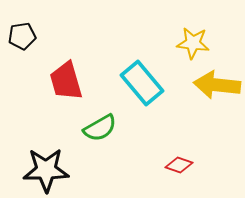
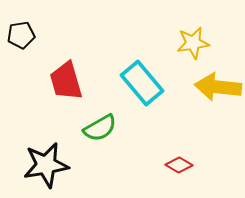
black pentagon: moved 1 px left, 1 px up
yellow star: rotated 16 degrees counterclockwise
yellow arrow: moved 1 px right, 2 px down
red diamond: rotated 12 degrees clockwise
black star: moved 5 px up; rotated 9 degrees counterclockwise
